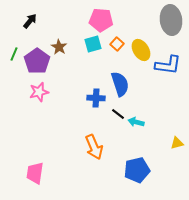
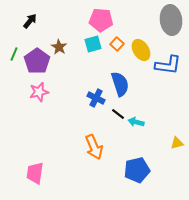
blue cross: rotated 24 degrees clockwise
